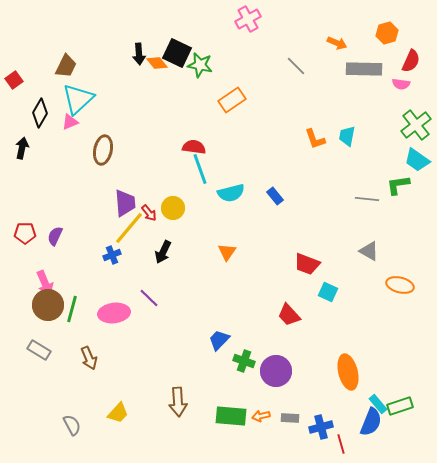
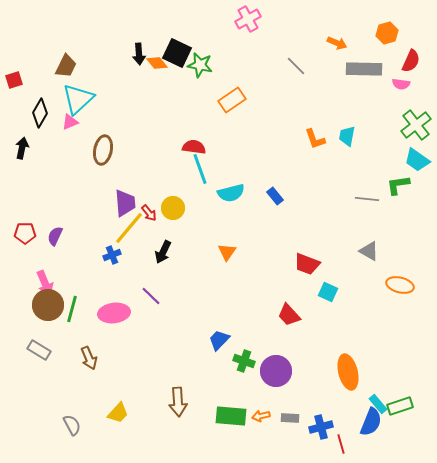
red square at (14, 80): rotated 18 degrees clockwise
purple line at (149, 298): moved 2 px right, 2 px up
